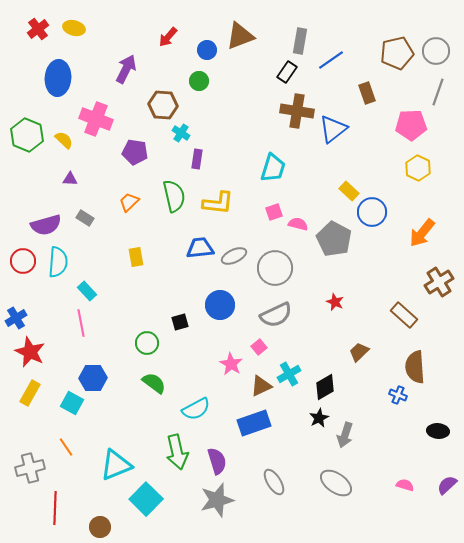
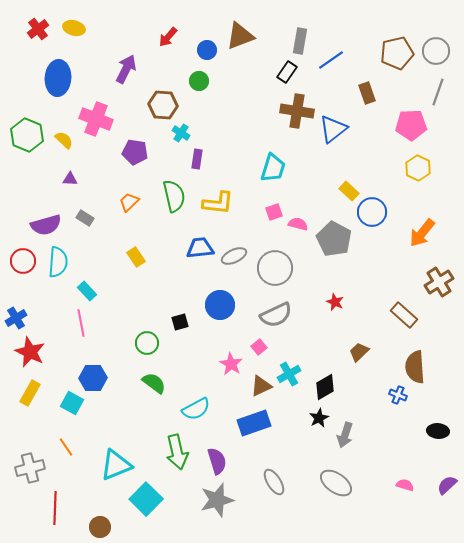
yellow rectangle at (136, 257): rotated 24 degrees counterclockwise
